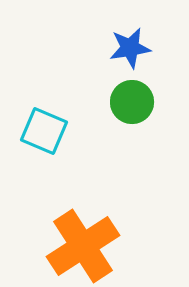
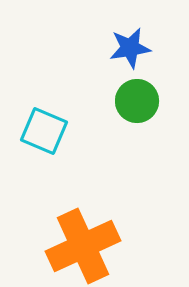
green circle: moved 5 px right, 1 px up
orange cross: rotated 8 degrees clockwise
